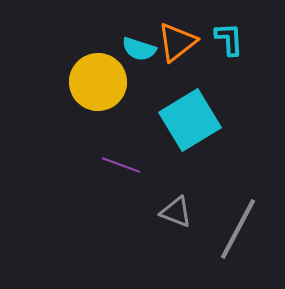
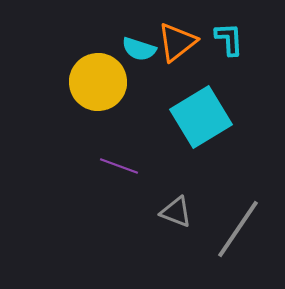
cyan square: moved 11 px right, 3 px up
purple line: moved 2 px left, 1 px down
gray line: rotated 6 degrees clockwise
